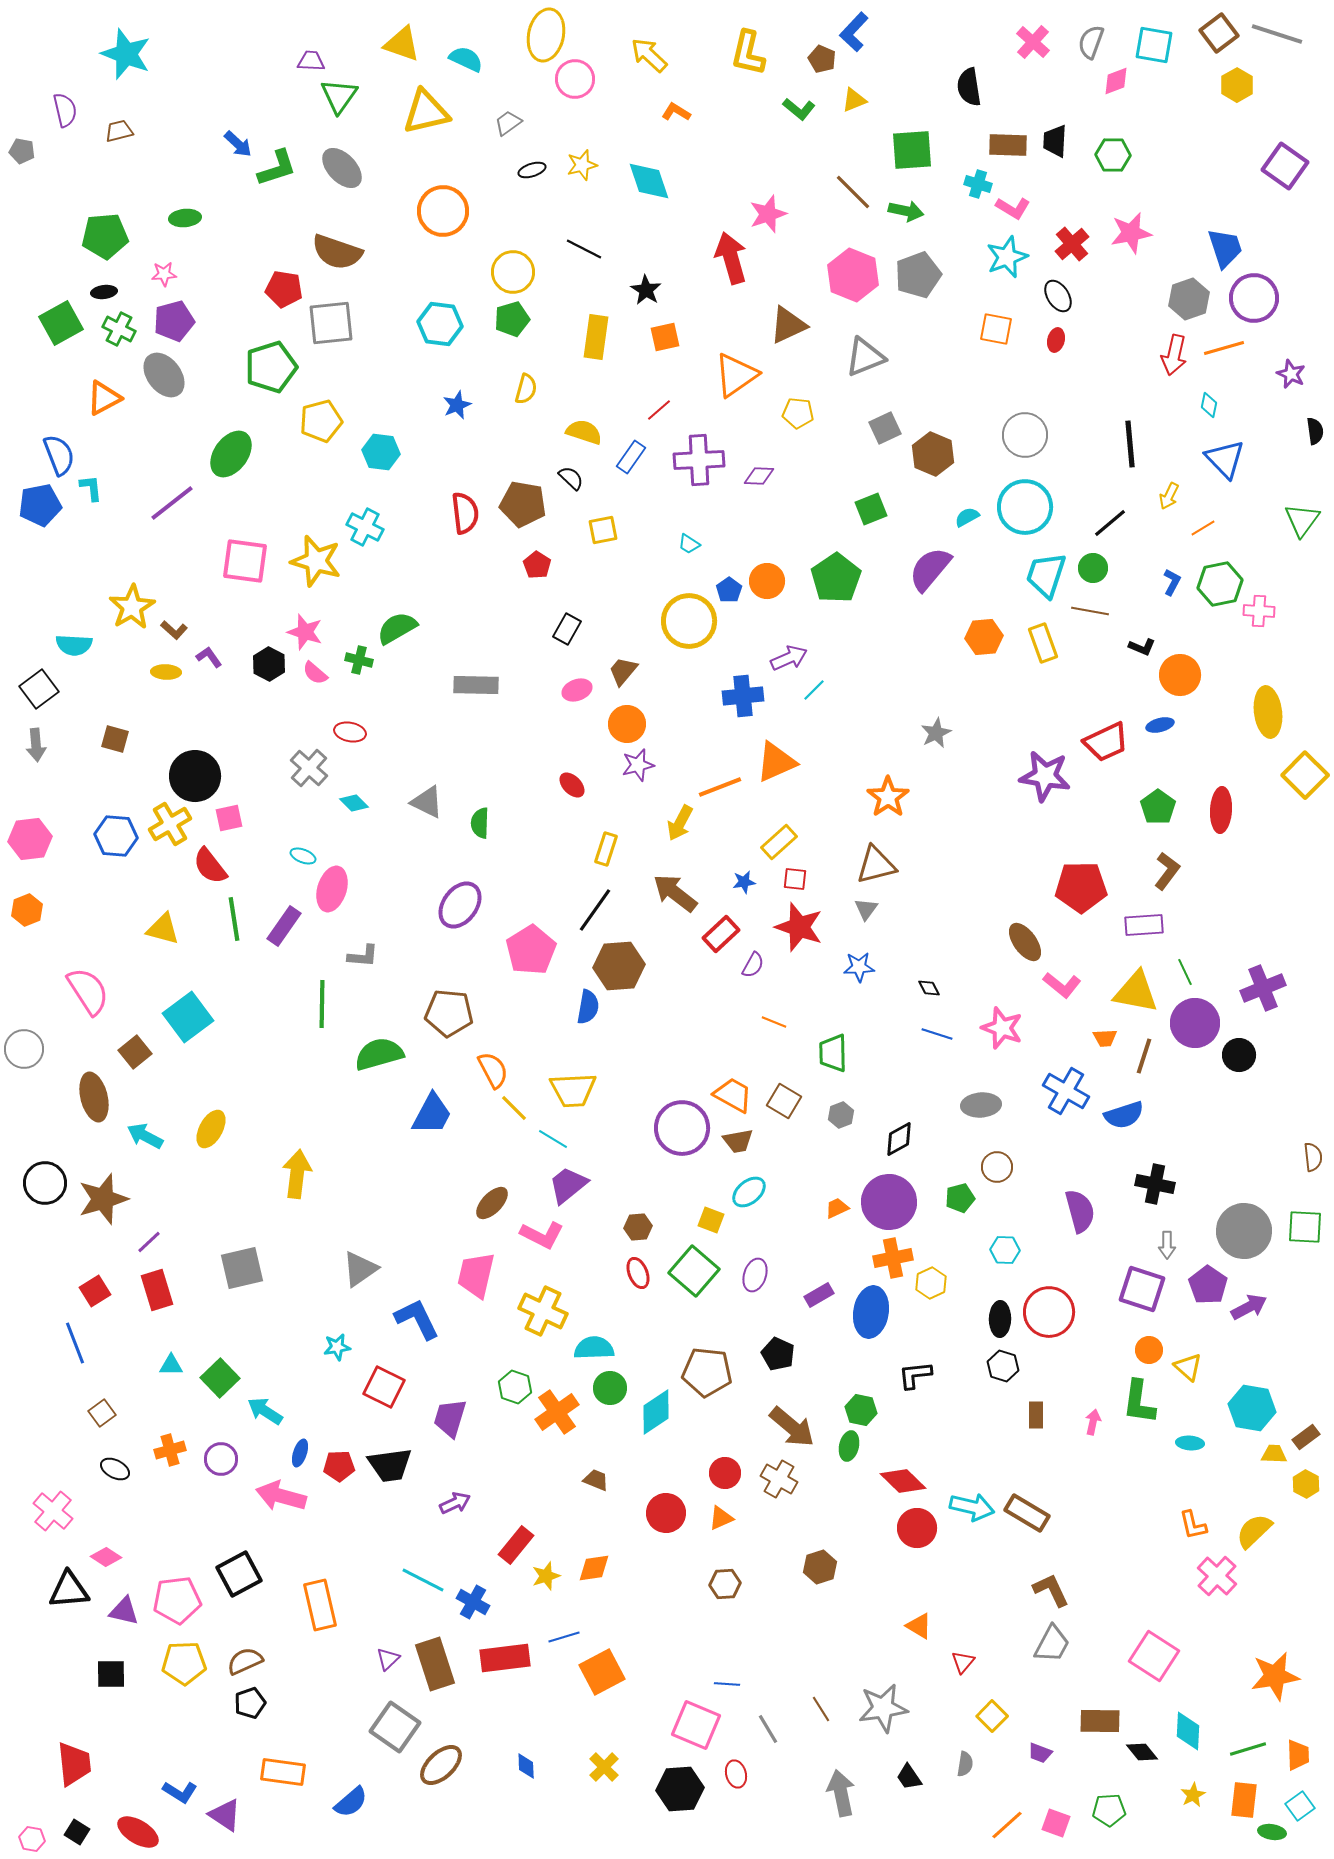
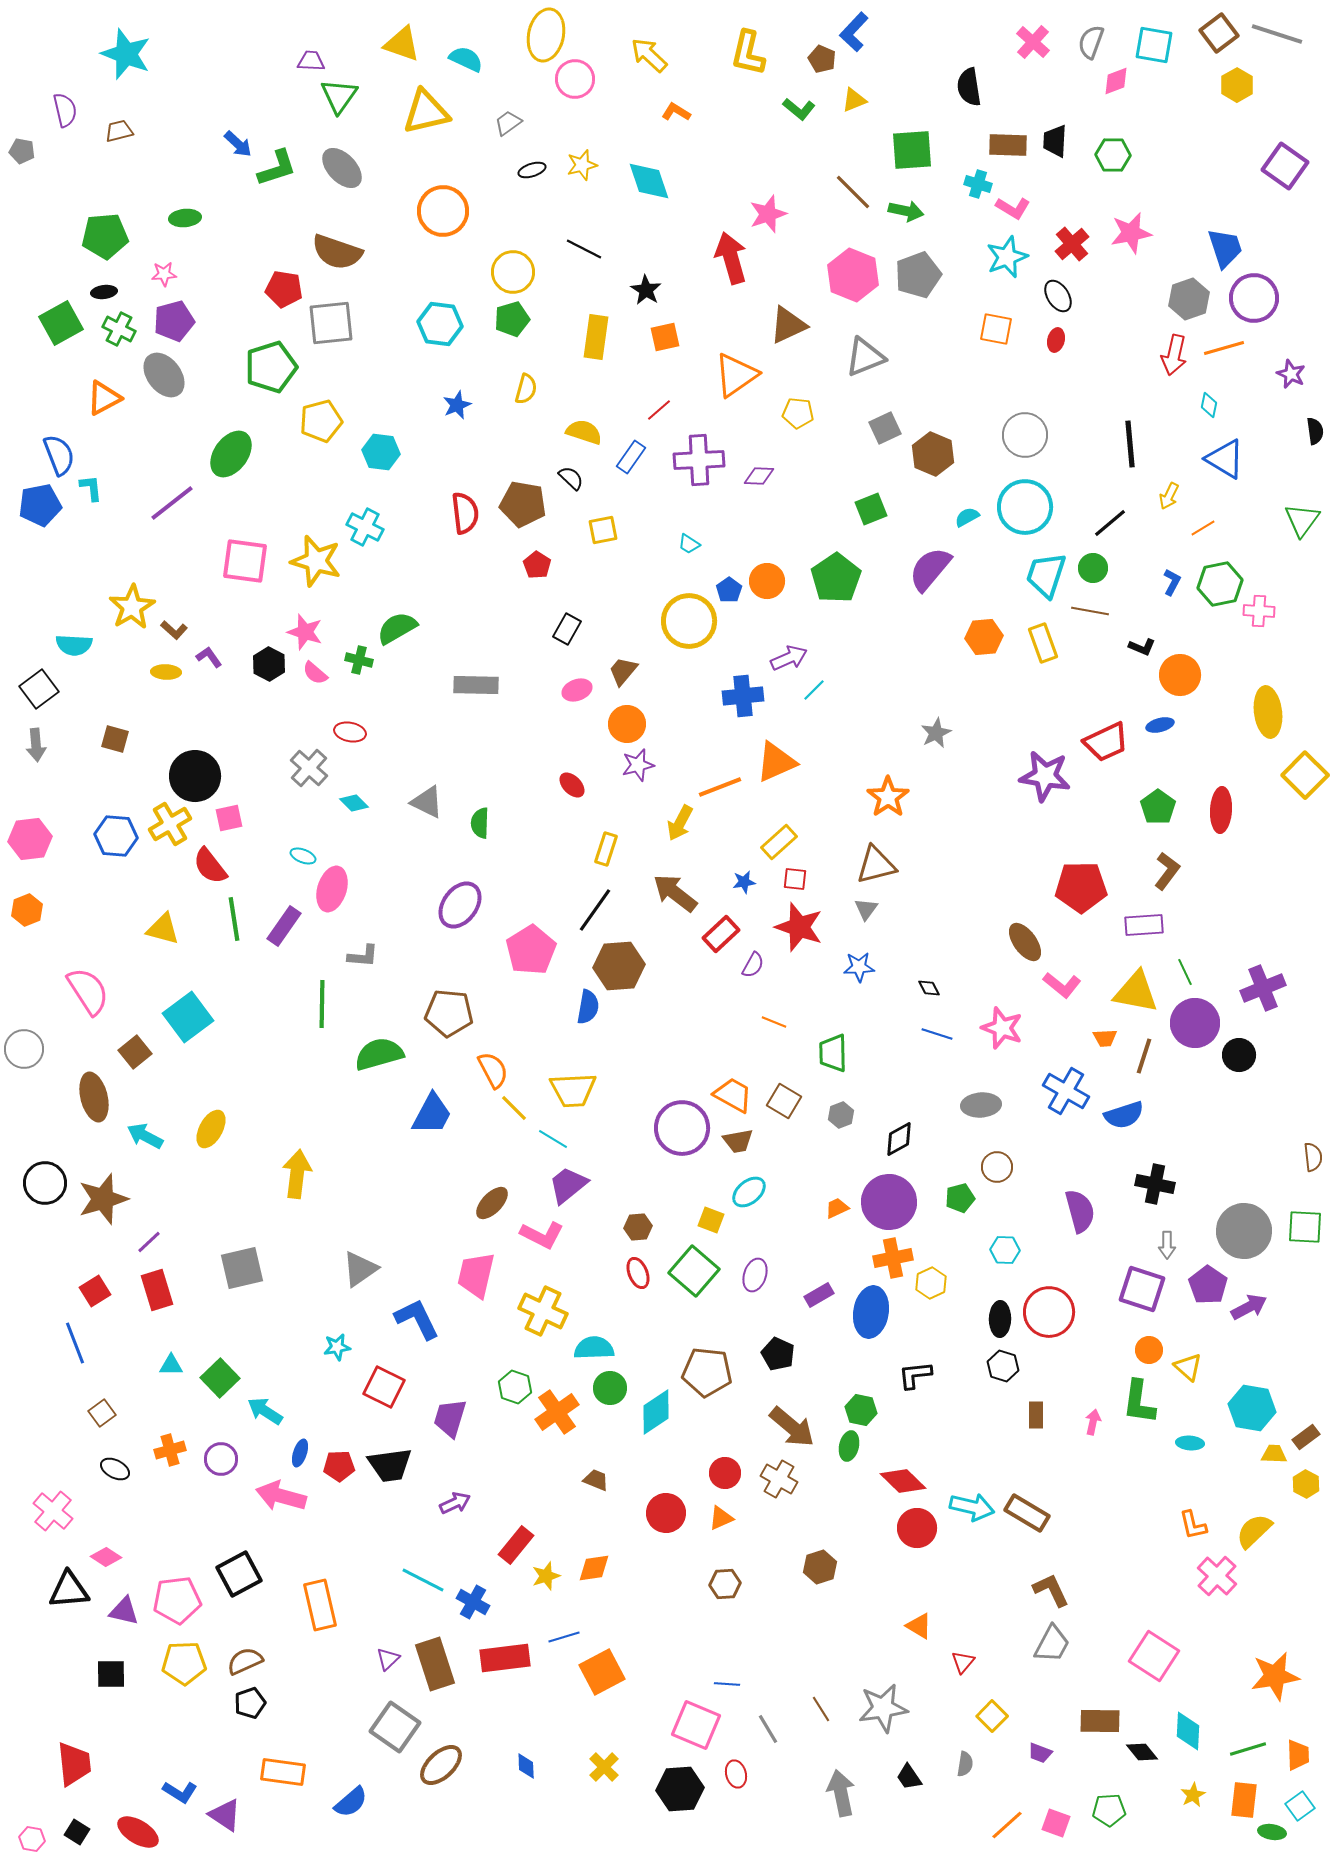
blue triangle at (1225, 459): rotated 15 degrees counterclockwise
